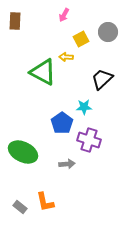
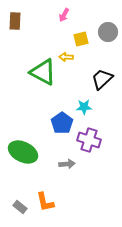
yellow square: rotated 14 degrees clockwise
